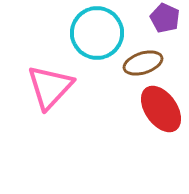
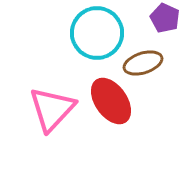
pink triangle: moved 2 px right, 22 px down
red ellipse: moved 50 px left, 8 px up
